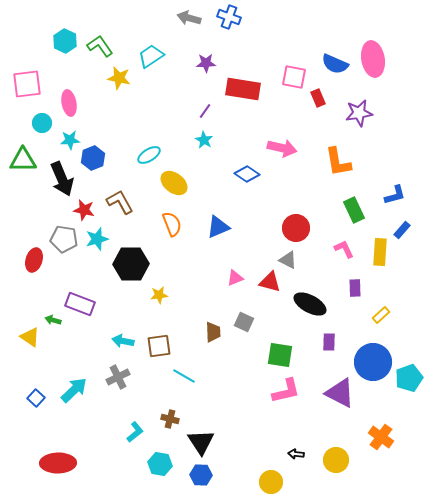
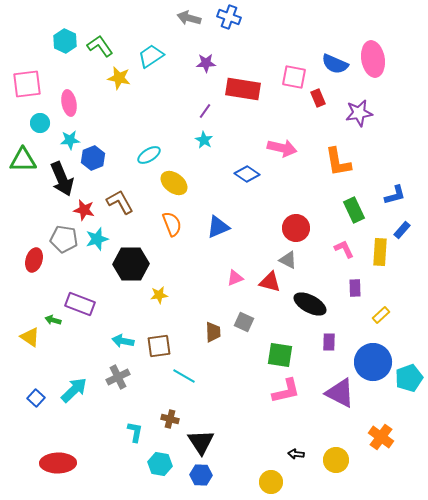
cyan circle at (42, 123): moved 2 px left
cyan L-shape at (135, 432): rotated 40 degrees counterclockwise
